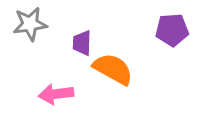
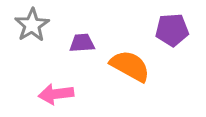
gray star: moved 2 px right, 1 px down; rotated 24 degrees counterclockwise
purple trapezoid: rotated 84 degrees clockwise
orange semicircle: moved 17 px right, 3 px up
